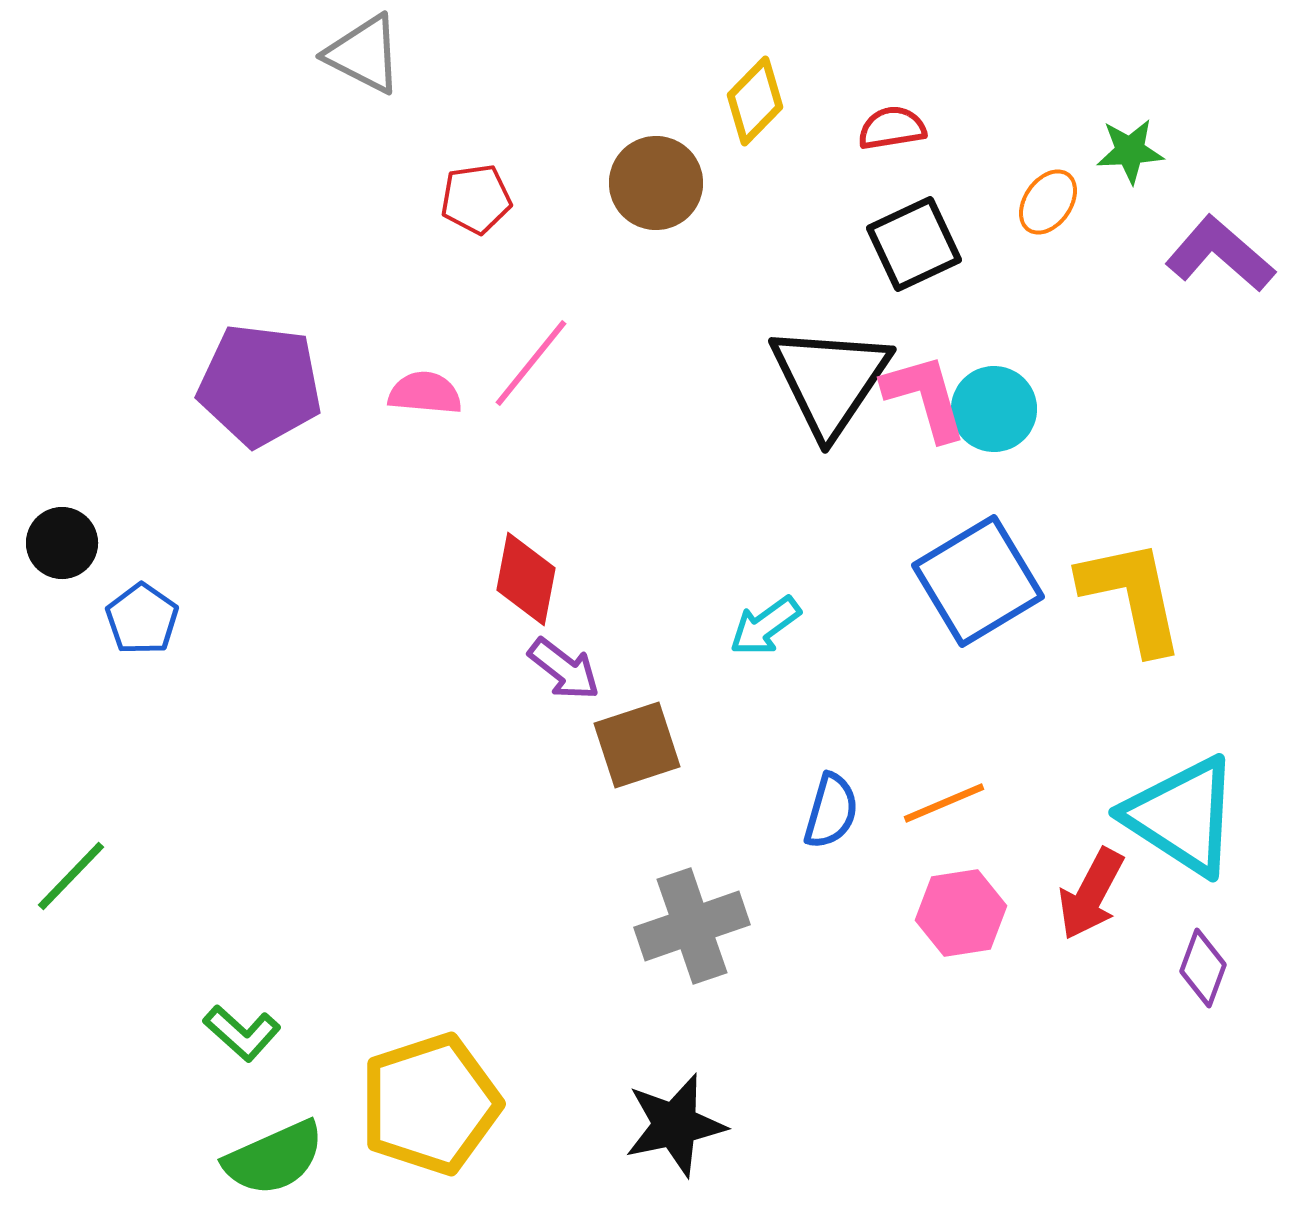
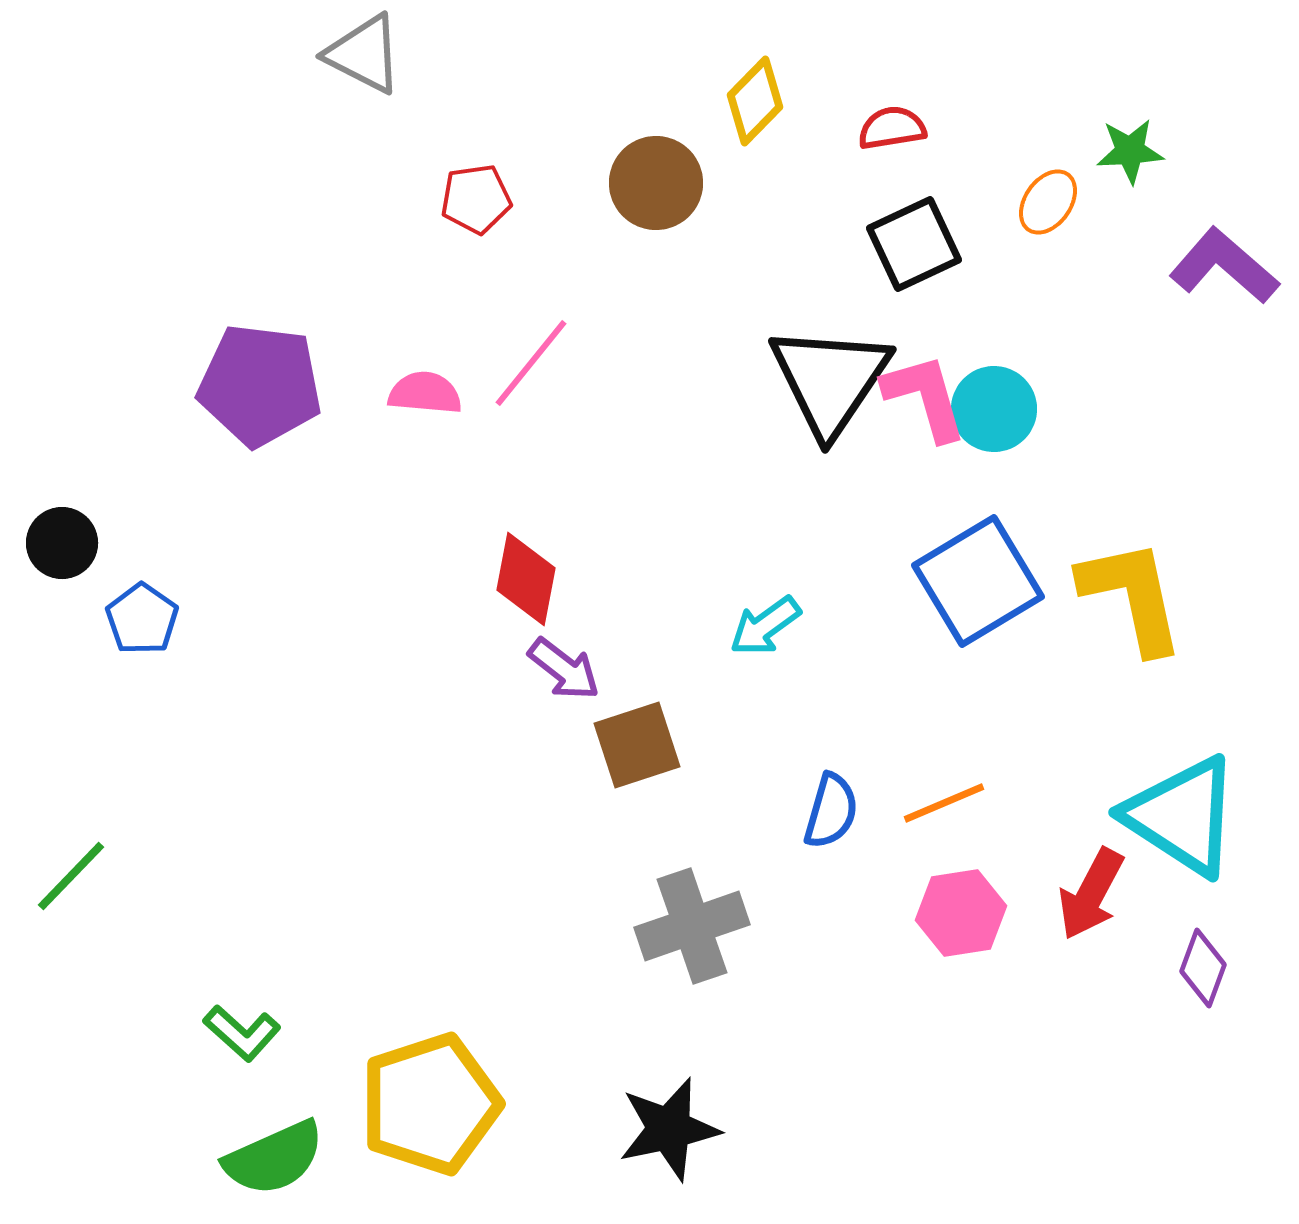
purple L-shape: moved 4 px right, 12 px down
black star: moved 6 px left, 4 px down
